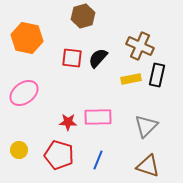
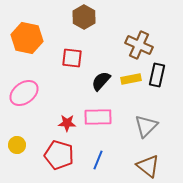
brown hexagon: moved 1 px right, 1 px down; rotated 15 degrees counterclockwise
brown cross: moved 1 px left, 1 px up
black semicircle: moved 3 px right, 23 px down
red star: moved 1 px left, 1 px down
yellow circle: moved 2 px left, 5 px up
brown triangle: rotated 20 degrees clockwise
